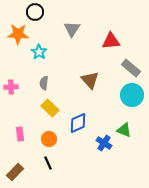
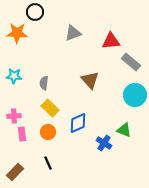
gray triangle: moved 1 px right, 4 px down; rotated 36 degrees clockwise
orange star: moved 1 px left, 1 px up
cyan star: moved 25 px left, 24 px down; rotated 28 degrees counterclockwise
gray rectangle: moved 6 px up
pink cross: moved 3 px right, 29 px down
cyan circle: moved 3 px right
pink rectangle: moved 2 px right
orange circle: moved 1 px left, 7 px up
